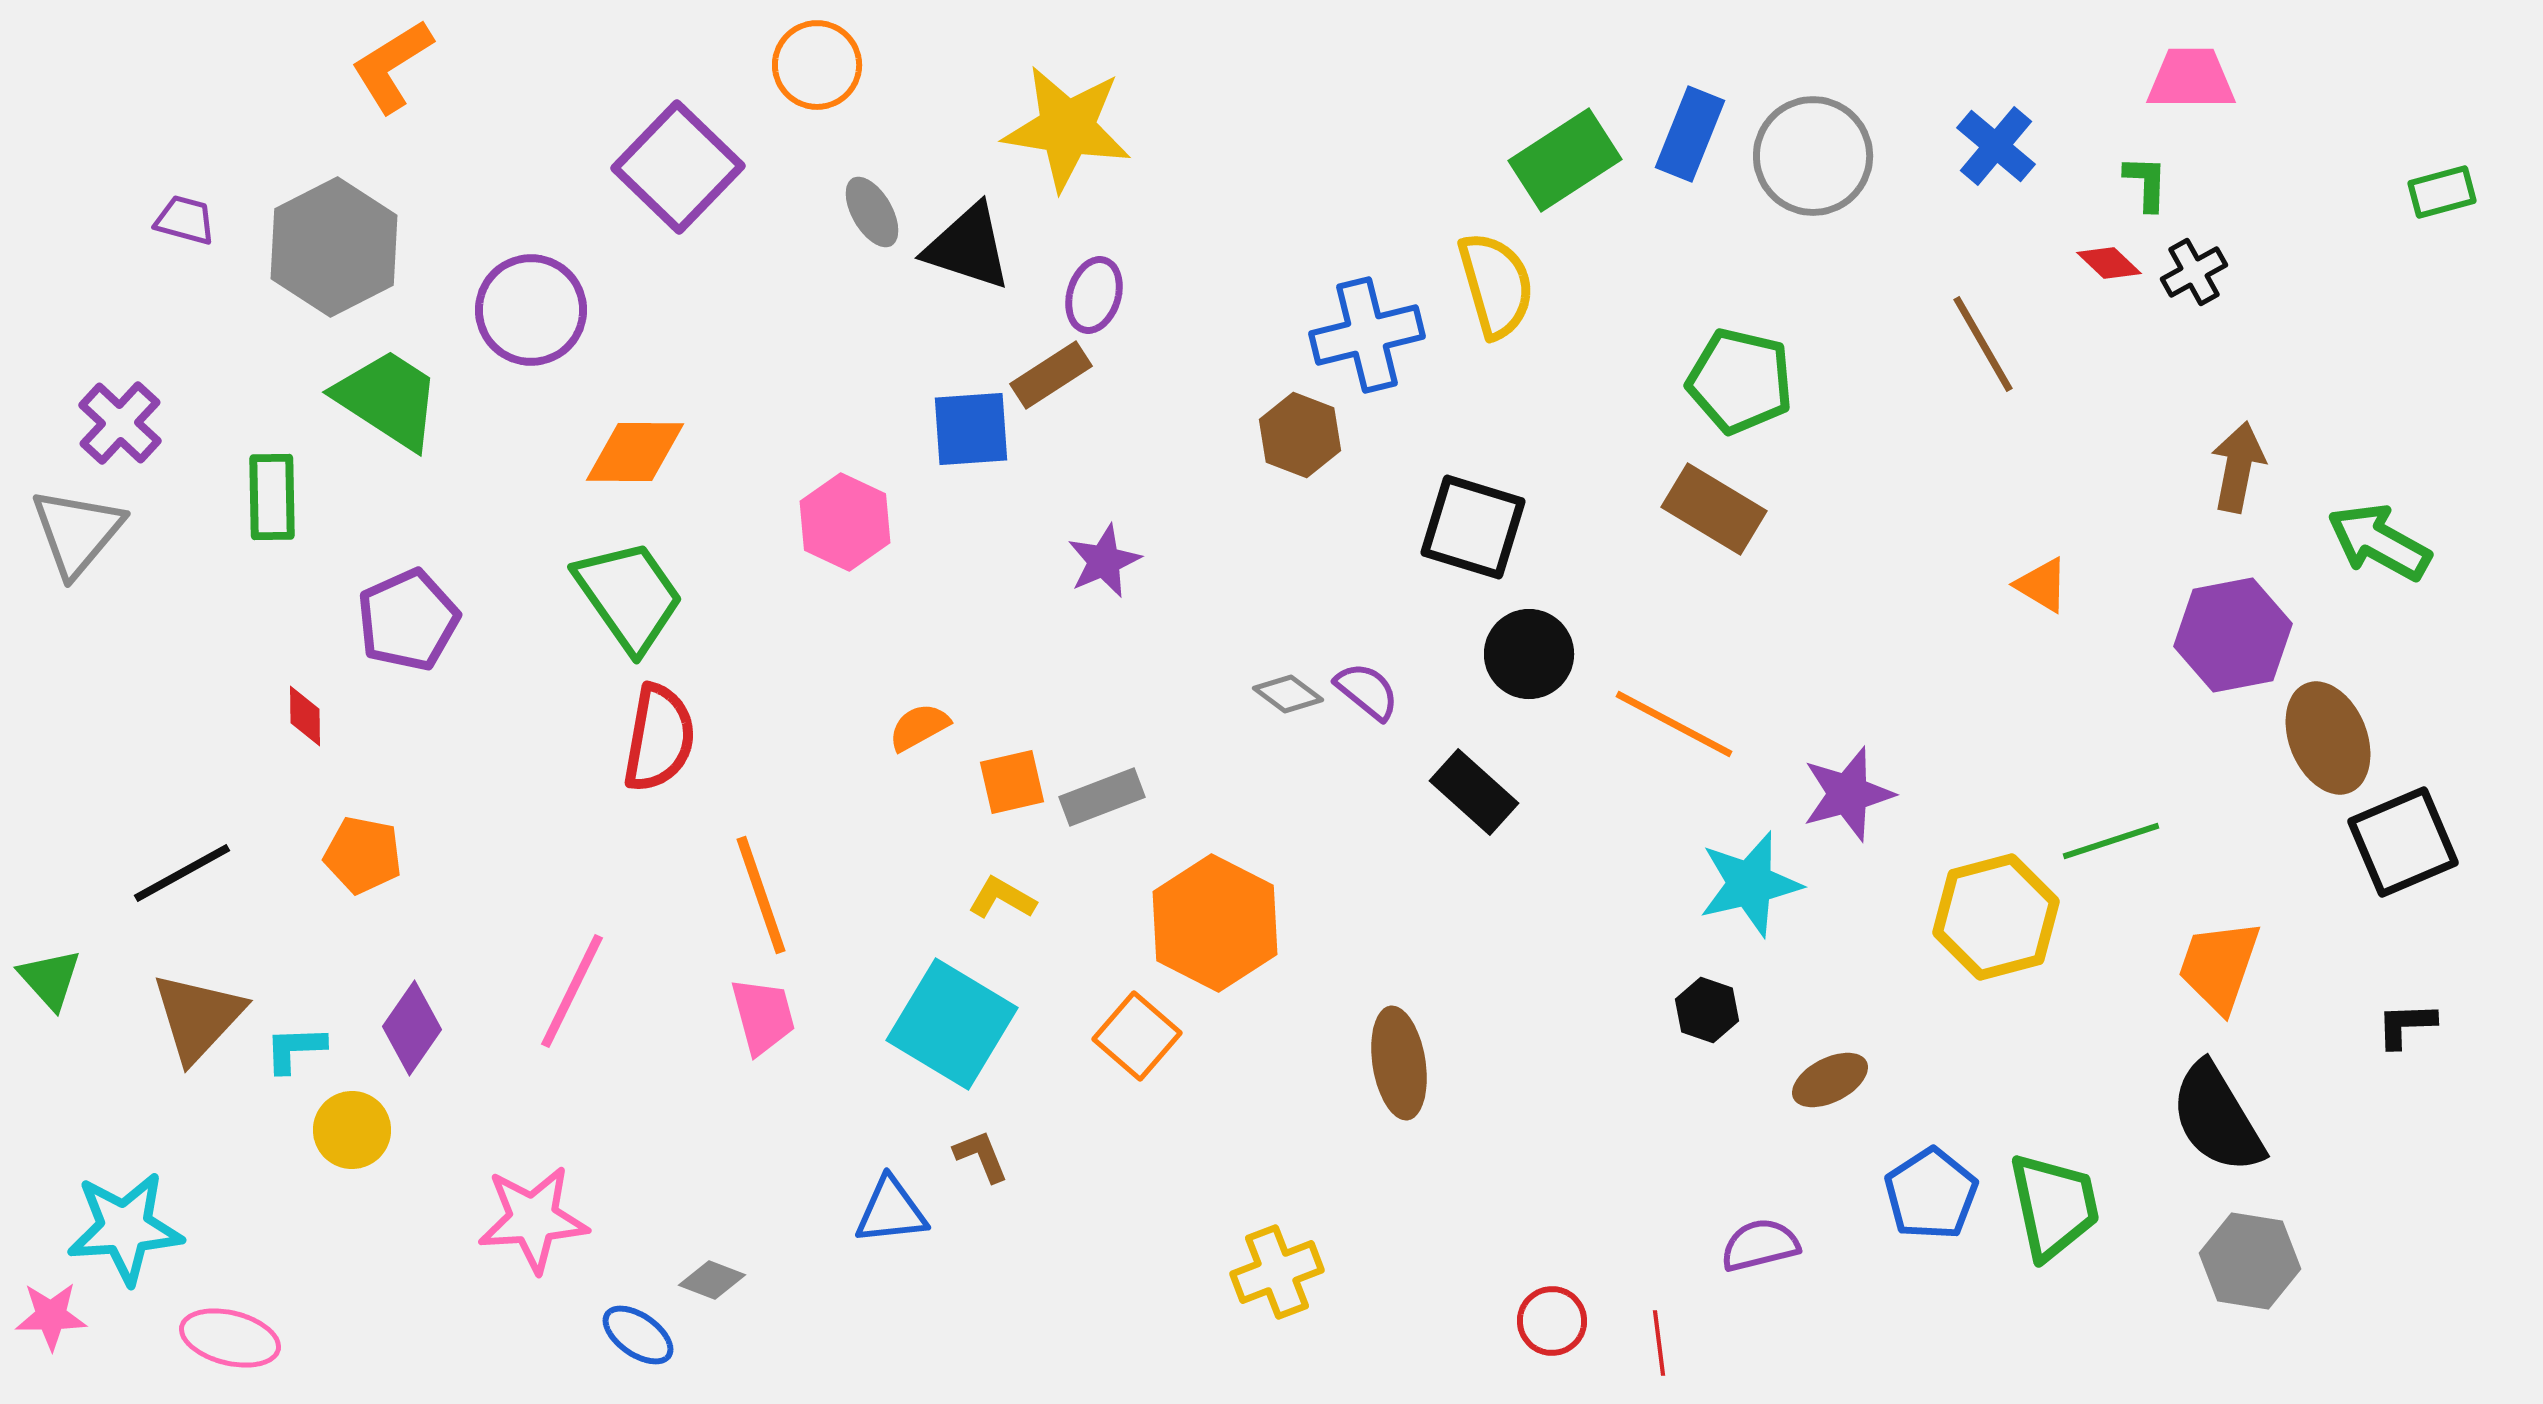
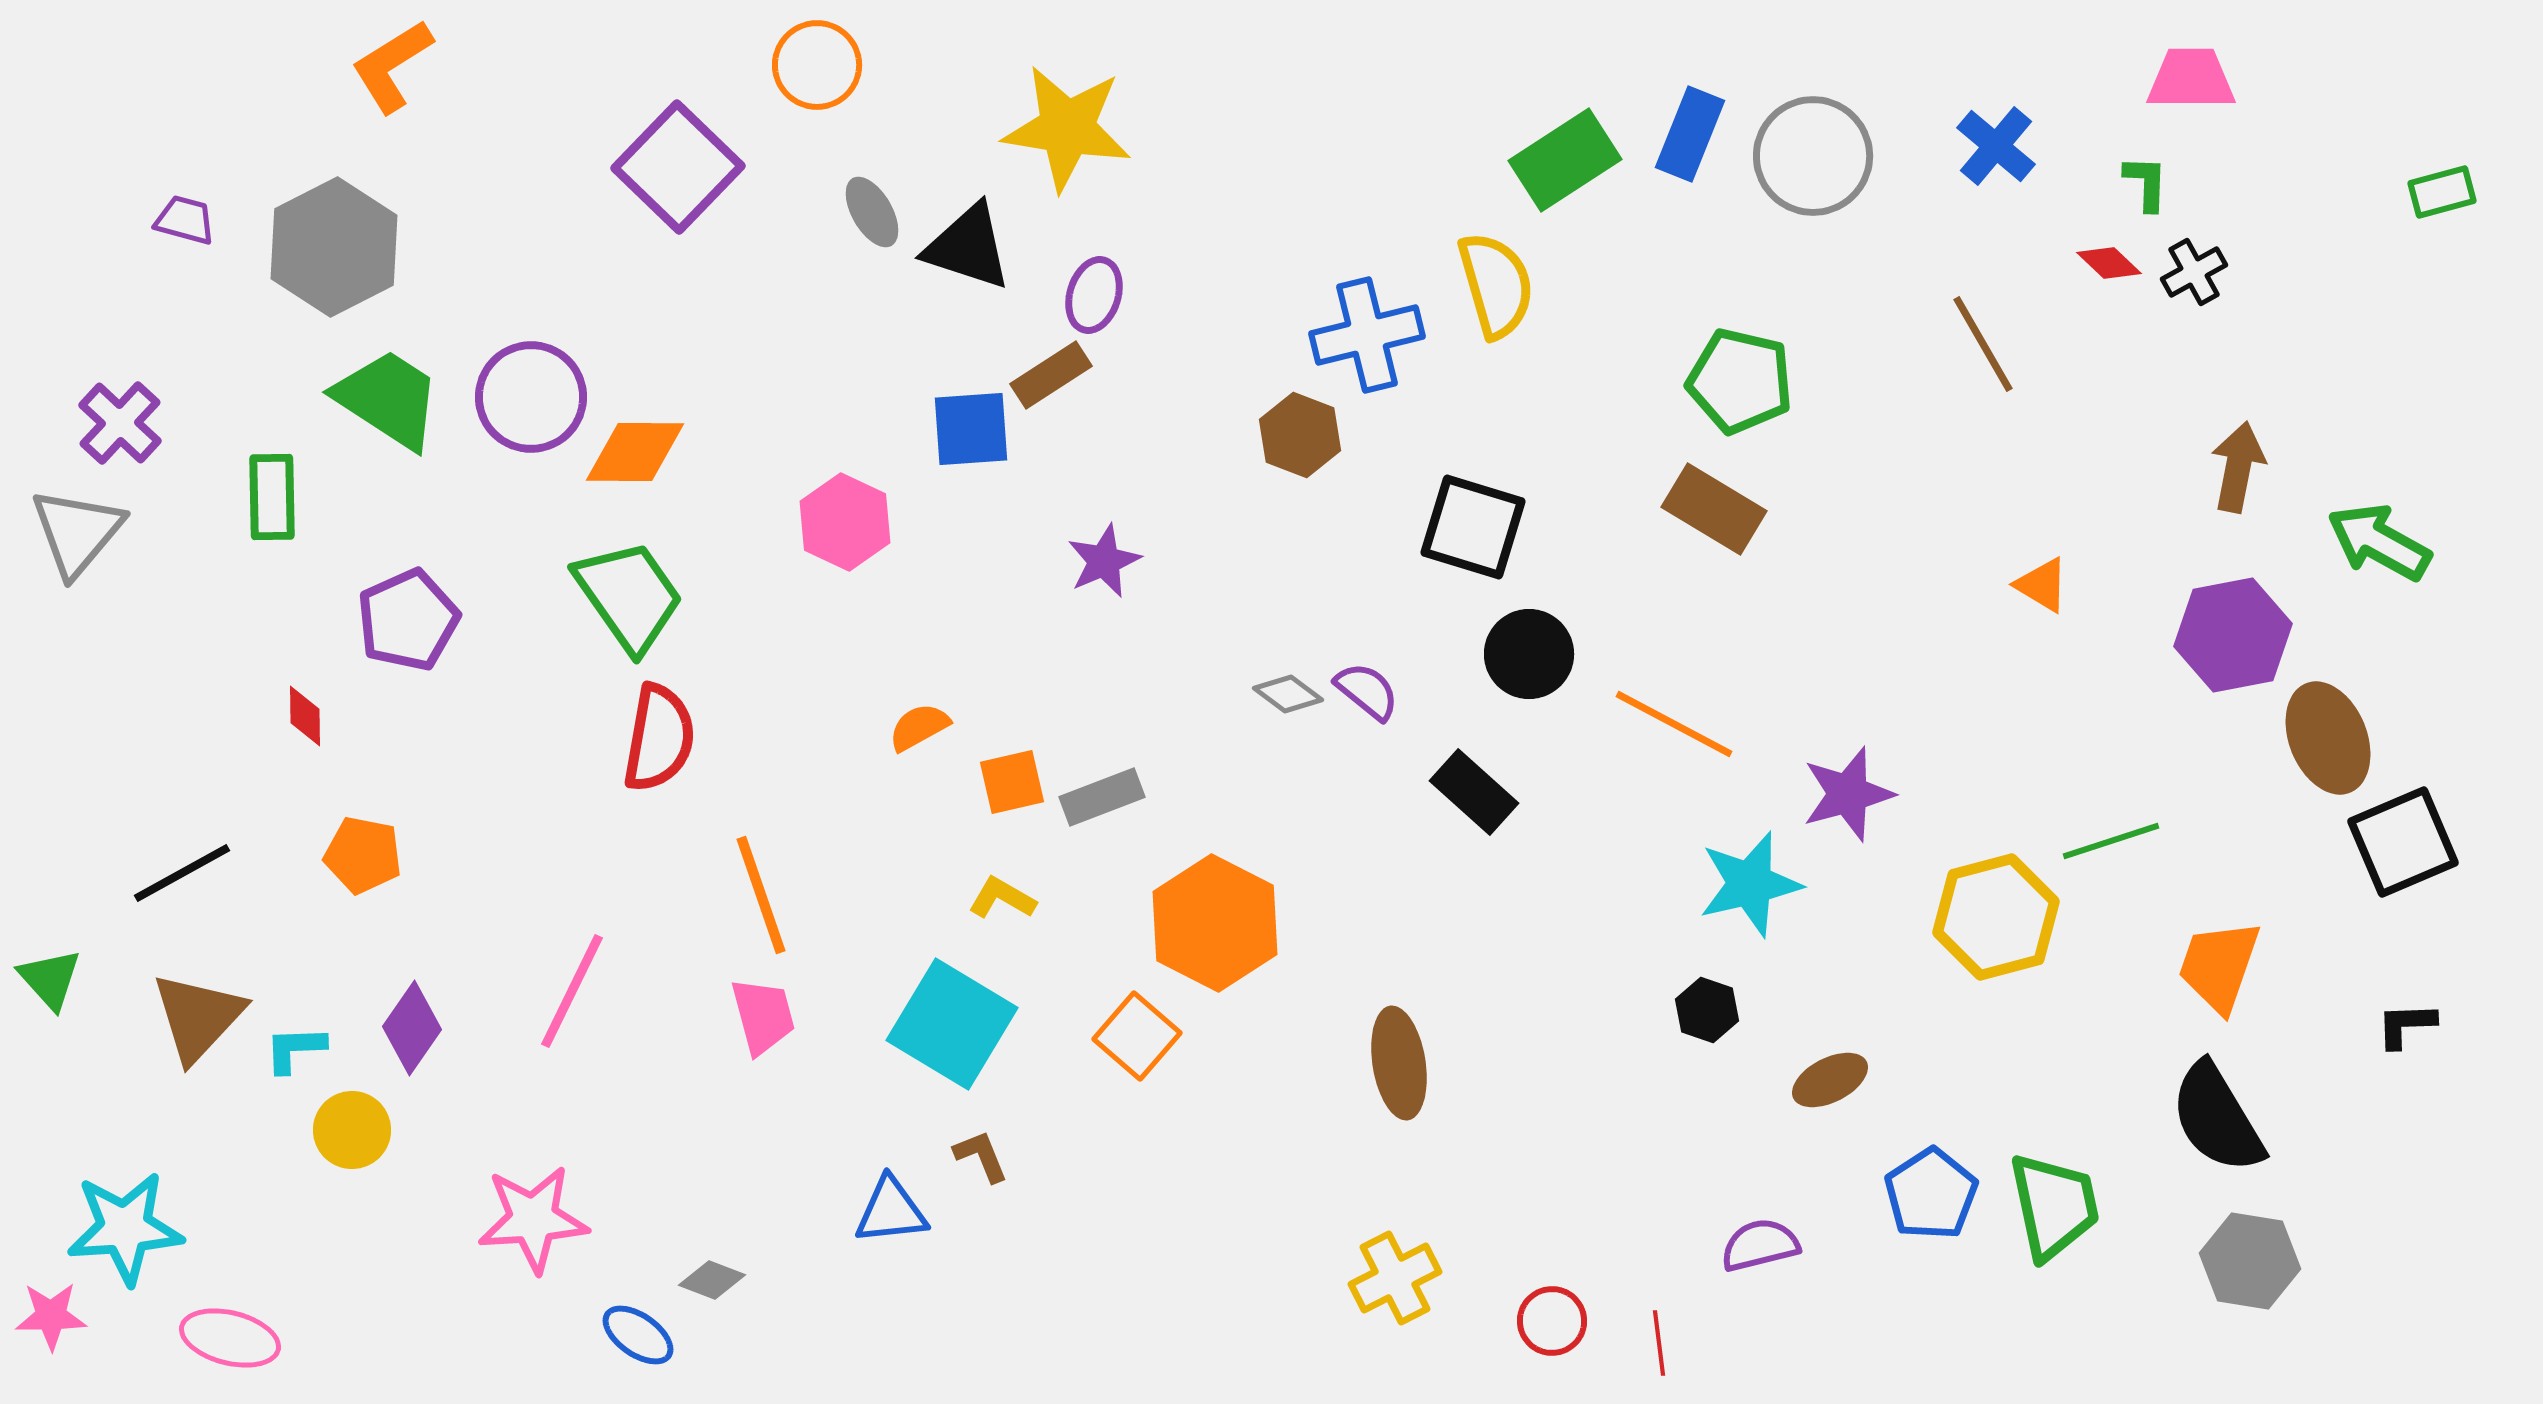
purple circle at (531, 310): moved 87 px down
yellow cross at (1277, 1272): moved 118 px right, 6 px down; rotated 6 degrees counterclockwise
